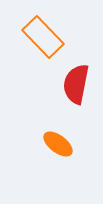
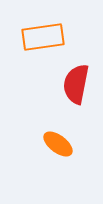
orange rectangle: rotated 54 degrees counterclockwise
